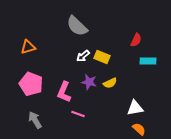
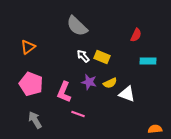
red semicircle: moved 5 px up
orange triangle: rotated 21 degrees counterclockwise
white arrow: rotated 88 degrees clockwise
white triangle: moved 8 px left, 14 px up; rotated 30 degrees clockwise
orange semicircle: moved 16 px right; rotated 48 degrees counterclockwise
